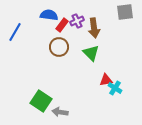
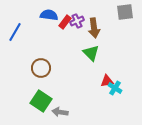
red rectangle: moved 3 px right, 3 px up
brown circle: moved 18 px left, 21 px down
red triangle: moved 1 px right, 1 px down
